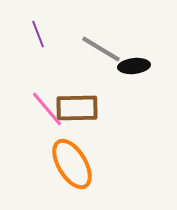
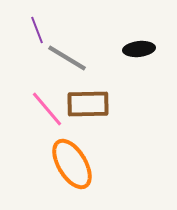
purple line: moved 1 px left, 4 px up
gray line: moved 34 px left, 9 px down
black ellipse: moved 5 px right, 17 px up
brown rectangle: moved 11 px right, 4 px up
